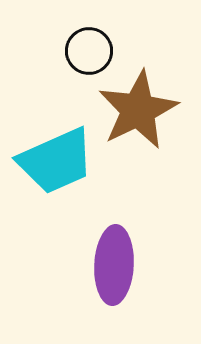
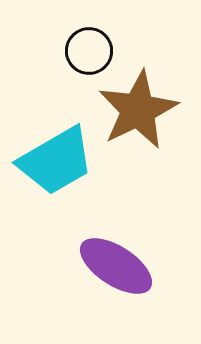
cyan trapezoid: rotated 6 degrees counterclockwise
purple ellipse: moved 2 px right, 1 px down; rotated 60 degrees counterclockwise
